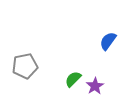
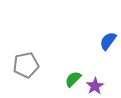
gray pentagon: moved 1 px right, 1 px up
